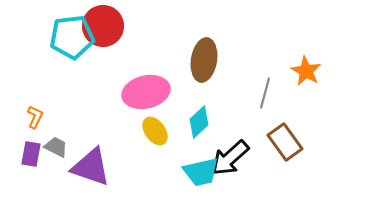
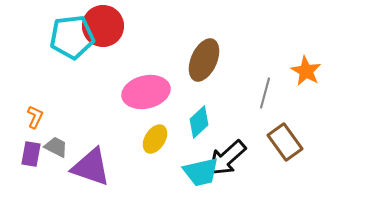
brown ellipse: rotated 15 degrees clockwise
yellow ellipse: moved 8 px down; rotated 68 degrees clockwise
black arrow: moved 3 px left
